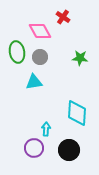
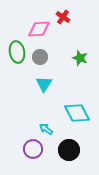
pink diamond: moved 1 px left, 2 px up; rotated 65 degrees counterclockwise
green star: rotated 14 degrees clockwise
cyan triangle: moved 10 px right, 2 px down; rotated 48 degrees counterclockwise
cyan diamond: rotated 32 degrees counterclockwise
cyan arrow: rotated 56 degrees counterclockwise
purple circle: moved 1 px left, 1 px down
